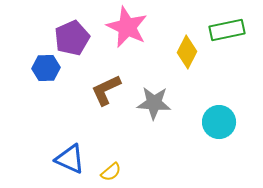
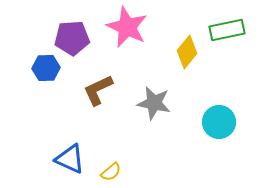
purple pentagon: rotated 20 degrees clockwise
yellow diamond: rotated 12 degrees clockwise
brown L-shape: moved 8 px left
gray star: rotated 8 degrees clockwise
